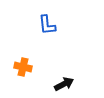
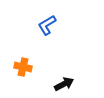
blue L-shape: rotated 65 degrees clockwise
